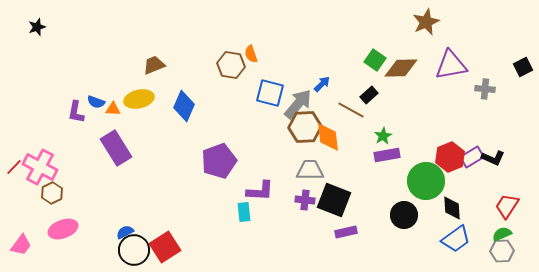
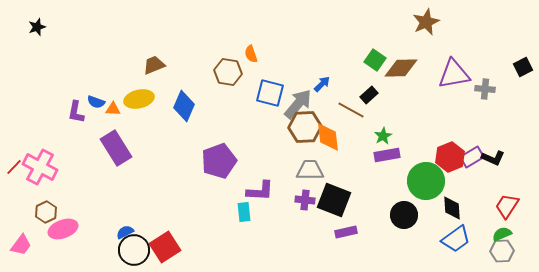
brown hexagon at (231, 65): moved 3 px left, 7 px down
purple triangle at (451, 65): moved 3 px right, 9 px down
brown hexagon at (52, 193): moved 6 px left, 19 px down
